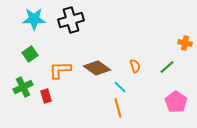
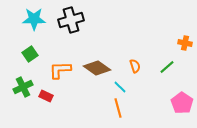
red rectangle: rotated 48 degrees counterclockwise
pink pentagon: moved 6 px right, 1 px down
